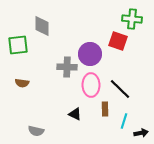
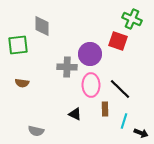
green cross: rotated 18 degrees clockwise
black arrow: rotated 32 degrees clockwise
